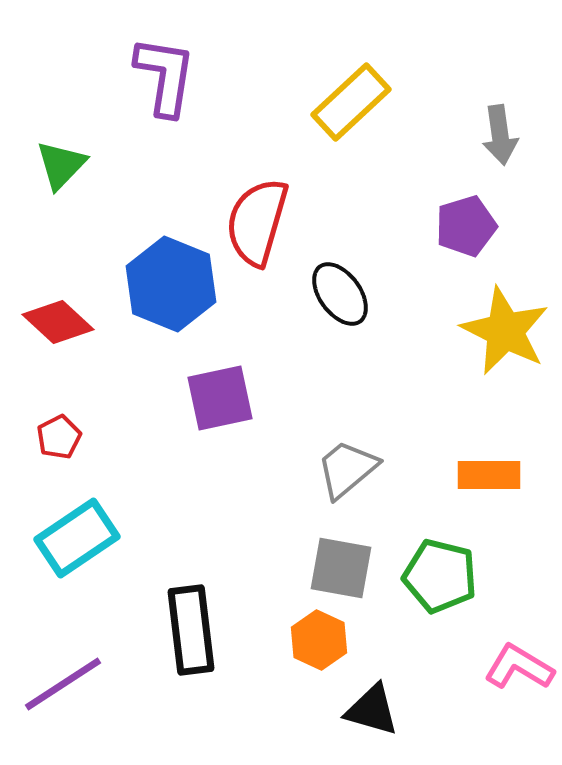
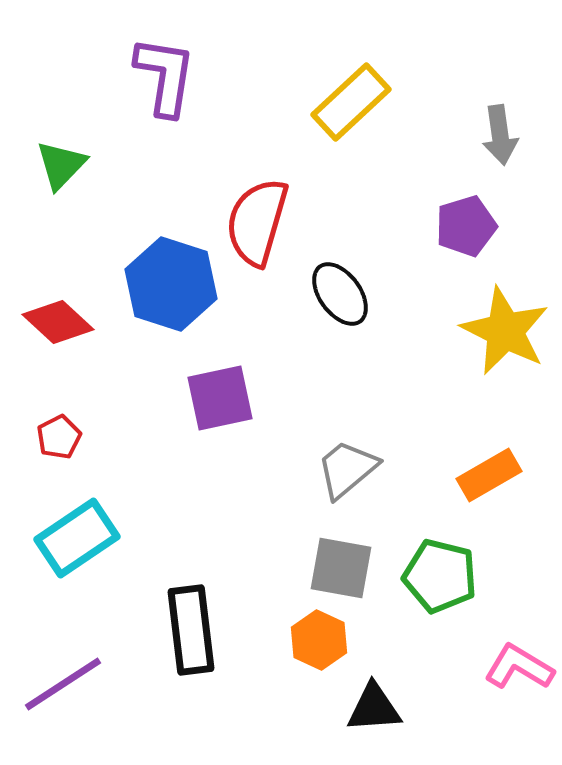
blue hexagon: rotated 4 degrees counterclockwise
orange rectangle: rotated 30 degrees counterclockwise
black triangle: moved 2 px right, 2 px up; rotated 20 degrees counterclockwise
